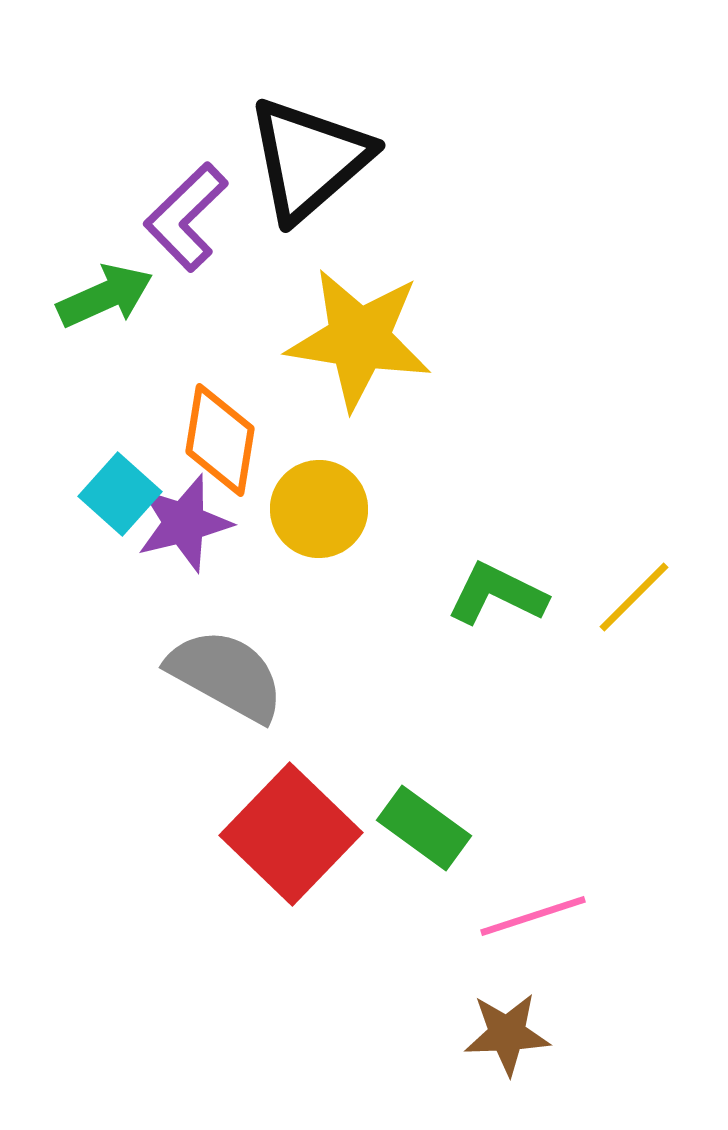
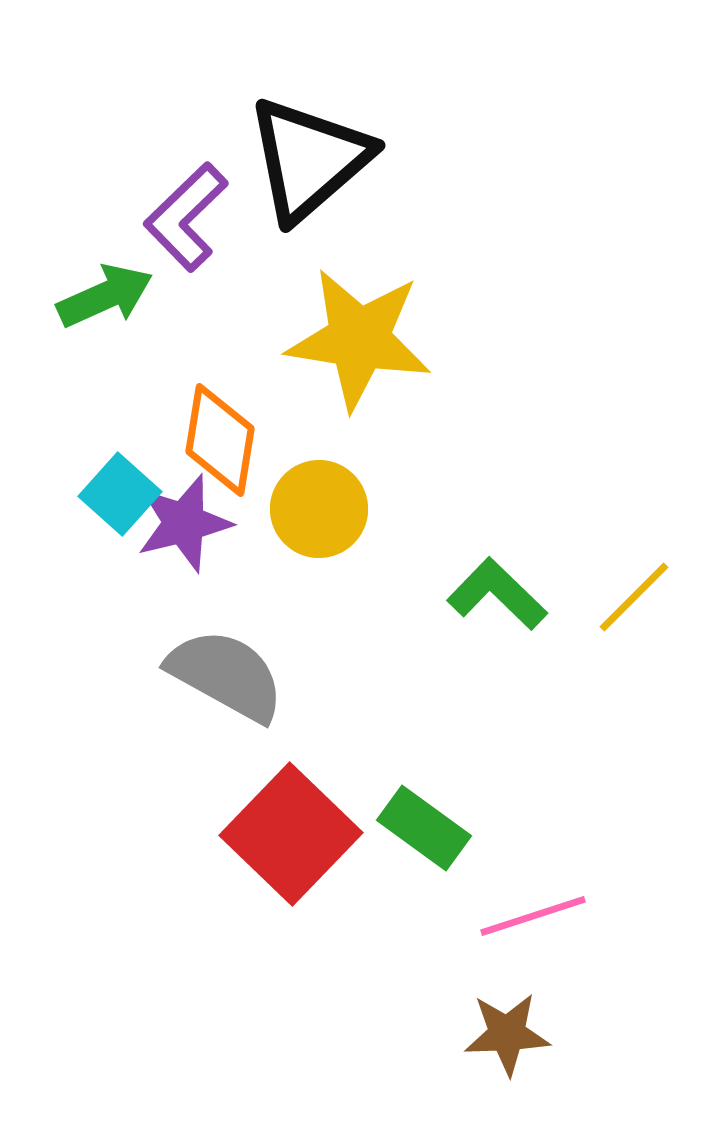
green L-shape: rotated 18 degrees clockwise
